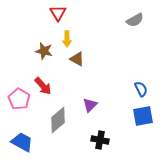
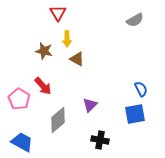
blue square: moved 8 px left, 2 px up
